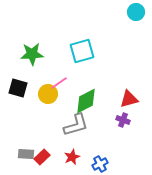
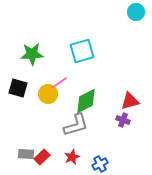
red triangle: moved 1 px right, 2 px down
